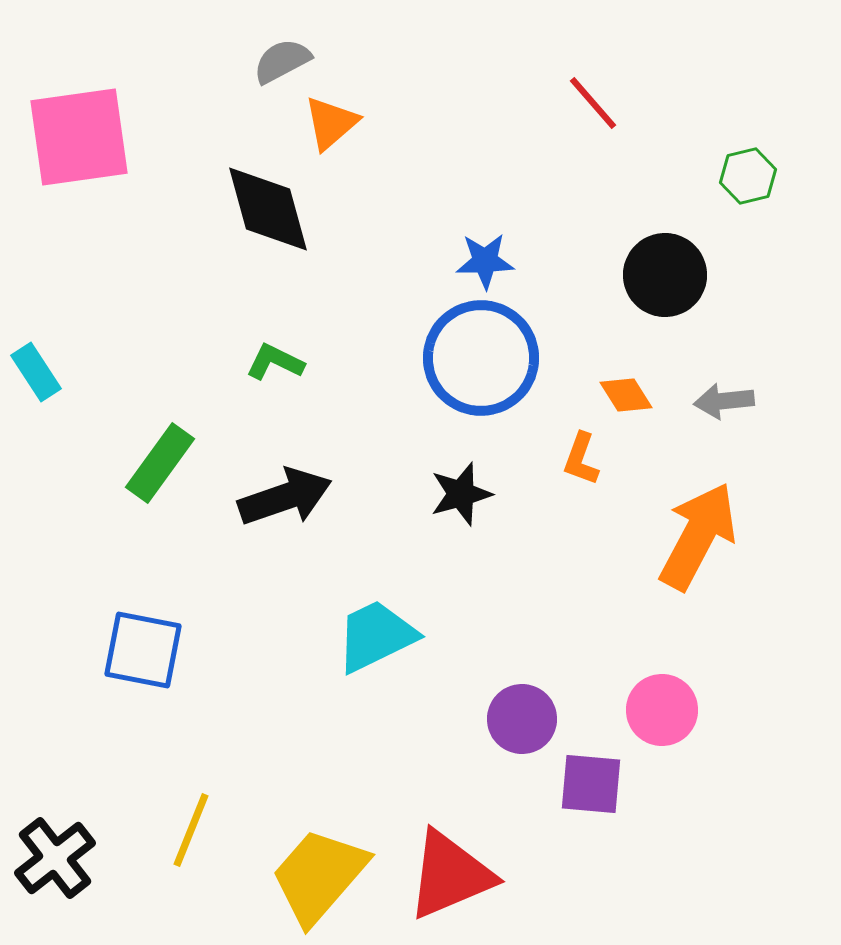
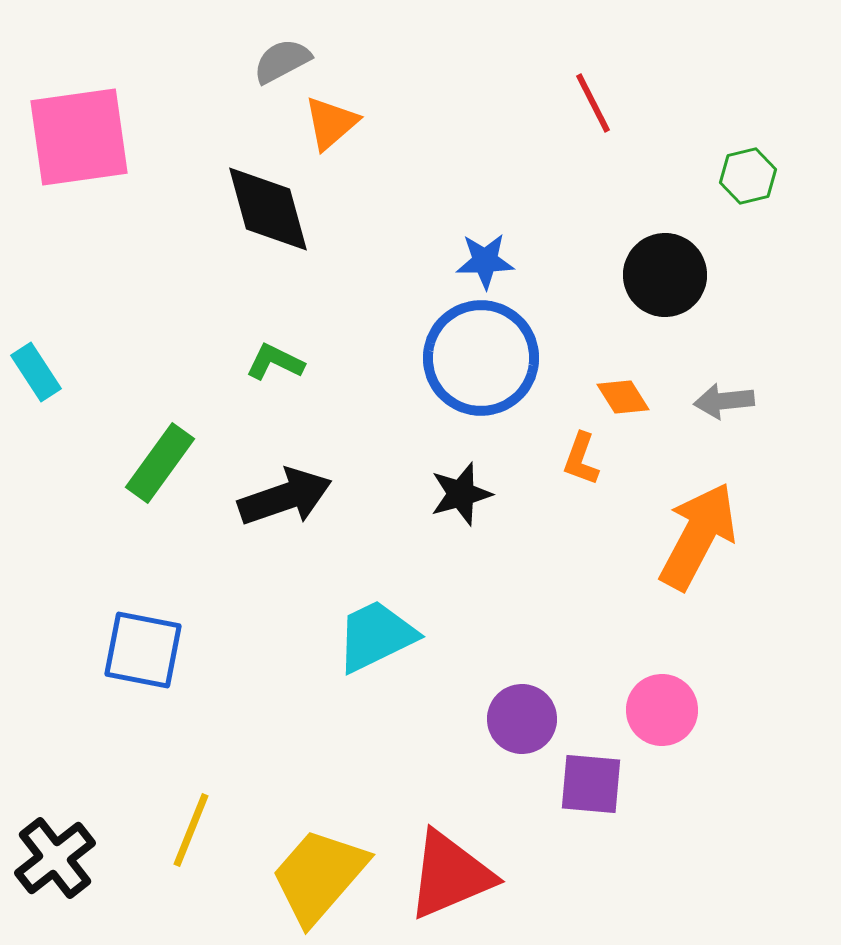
red line: rotated 14 degrees clockwise
orange diamond: moved 3 px left, 2 px down
